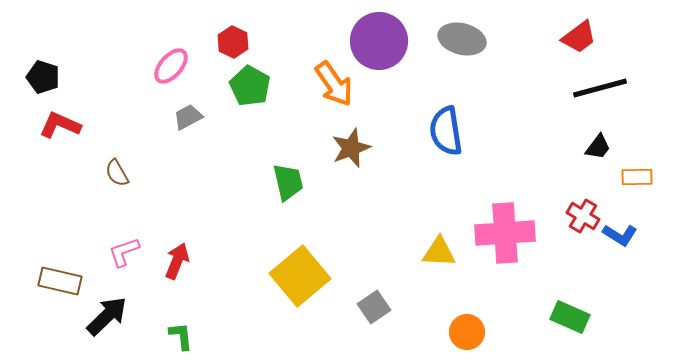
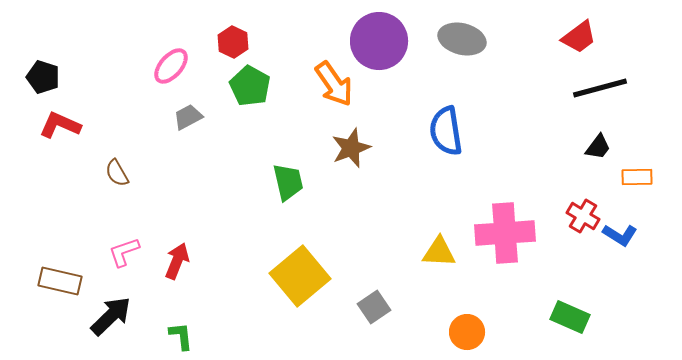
black arrow: moved 4 px right
